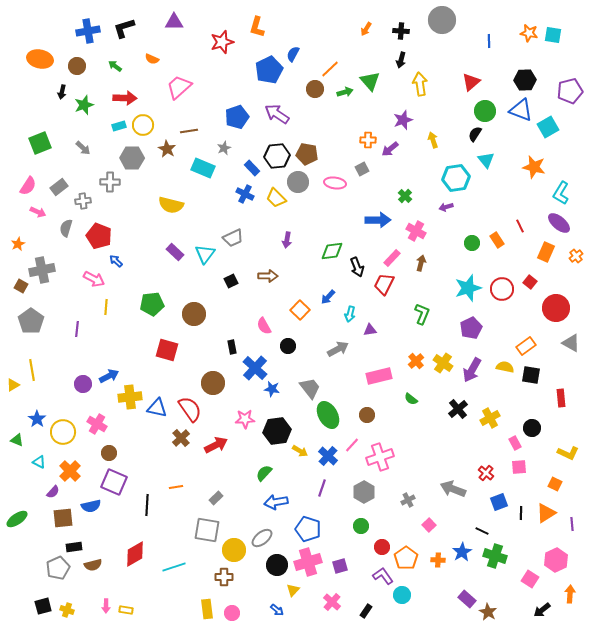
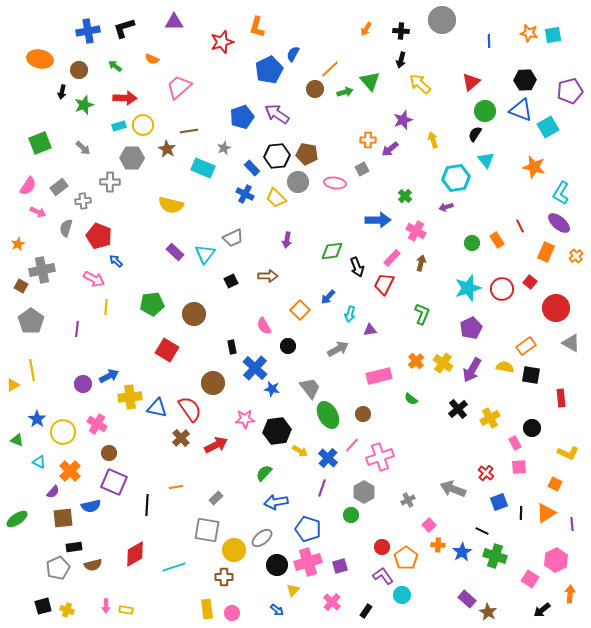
cyan square at (553, 35): rotated 18 degrees counterclockwise
brown circle at (77, 66): moved 2 px right, 4 px down
yellow arrow at (420, 84): rotated 40 degrees counterclockwise
blue pentagon at (237, 117): moved 5 px right
red square at (167, 350): rotated 15 degrees clockwise
brown circle at (367, 415): moved 4 px left, 1 px up
blue cross at (328, 456): moved 2 px down
green circle at (361, 526): moved 10 px left, 11 px up
orange cross at (438, 560): moved 15 px up
